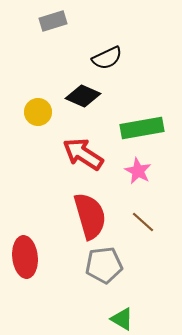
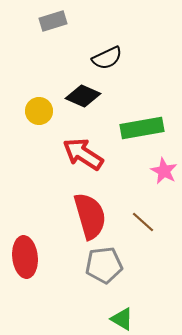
yellow circle: moved 1 px right, 1 px up
pink star: moved 26 px right
